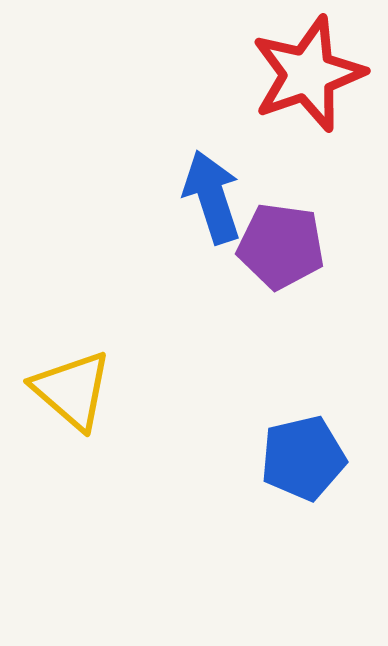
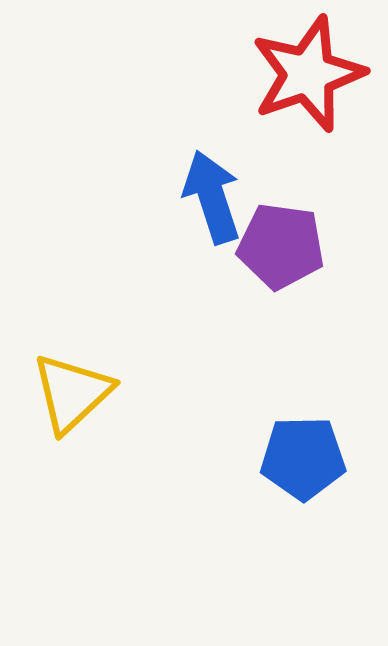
yellow triangle: moved 3 px down; rotated 36 degrees clockwise
blue pentagon: rotated 12 degrees clockwise
